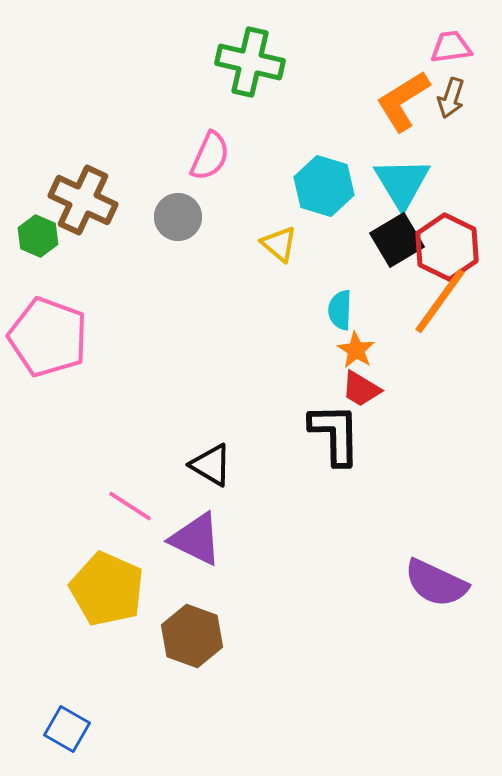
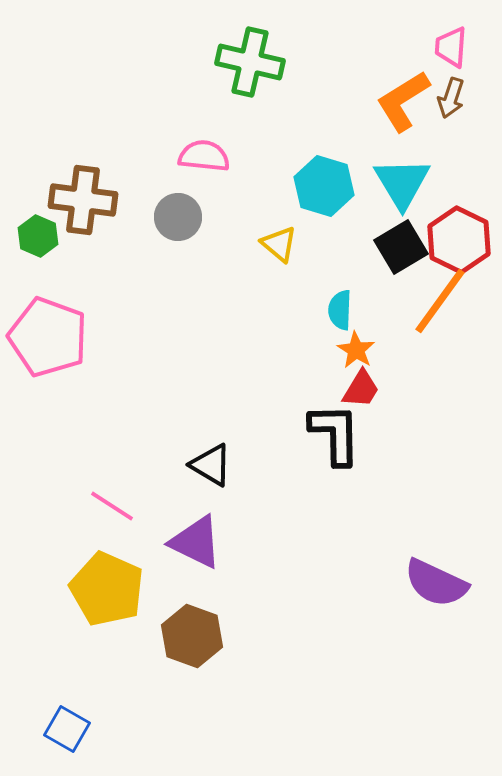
pink trapezoid: rotated 78 degrees counterclockwise
pink semicircle: moved 6 px left; rotated 108 degrees counterclockwise
brown cross: rotated 18 degrees counterclockwise
black square: moved 4 px right, 7 px down
red hexagon: moved 12 px right, 7 px up
red trapezoid: rotated 90 degrees counterclockwise
pink line: moved 18 px left
purple triangle: moved 3 px down
